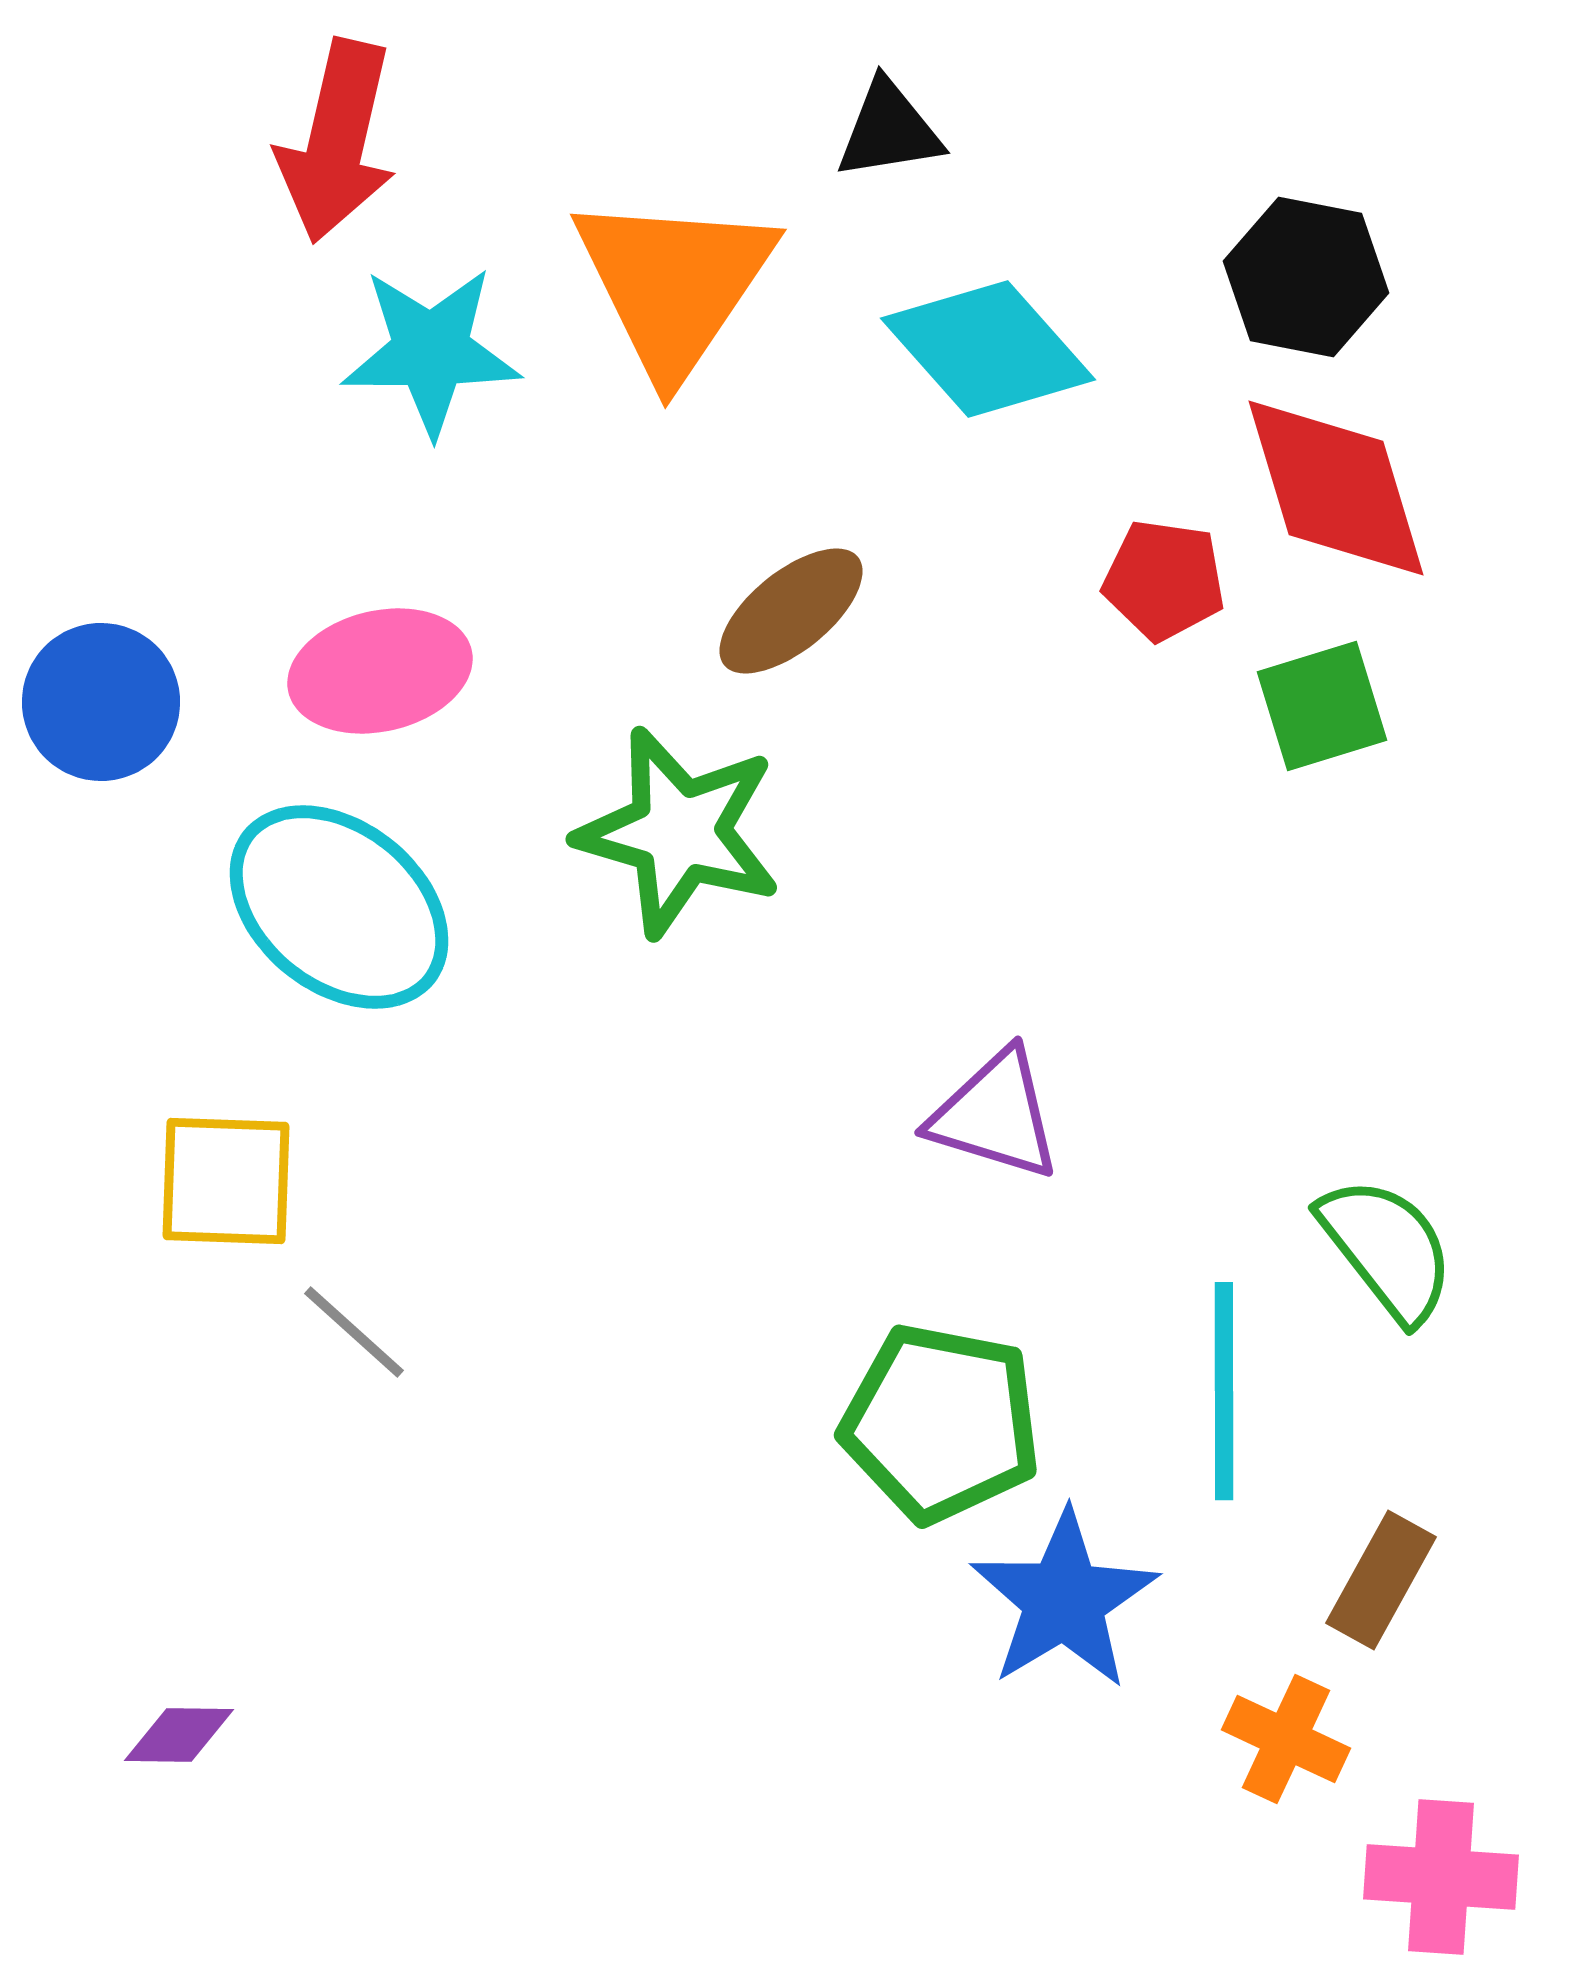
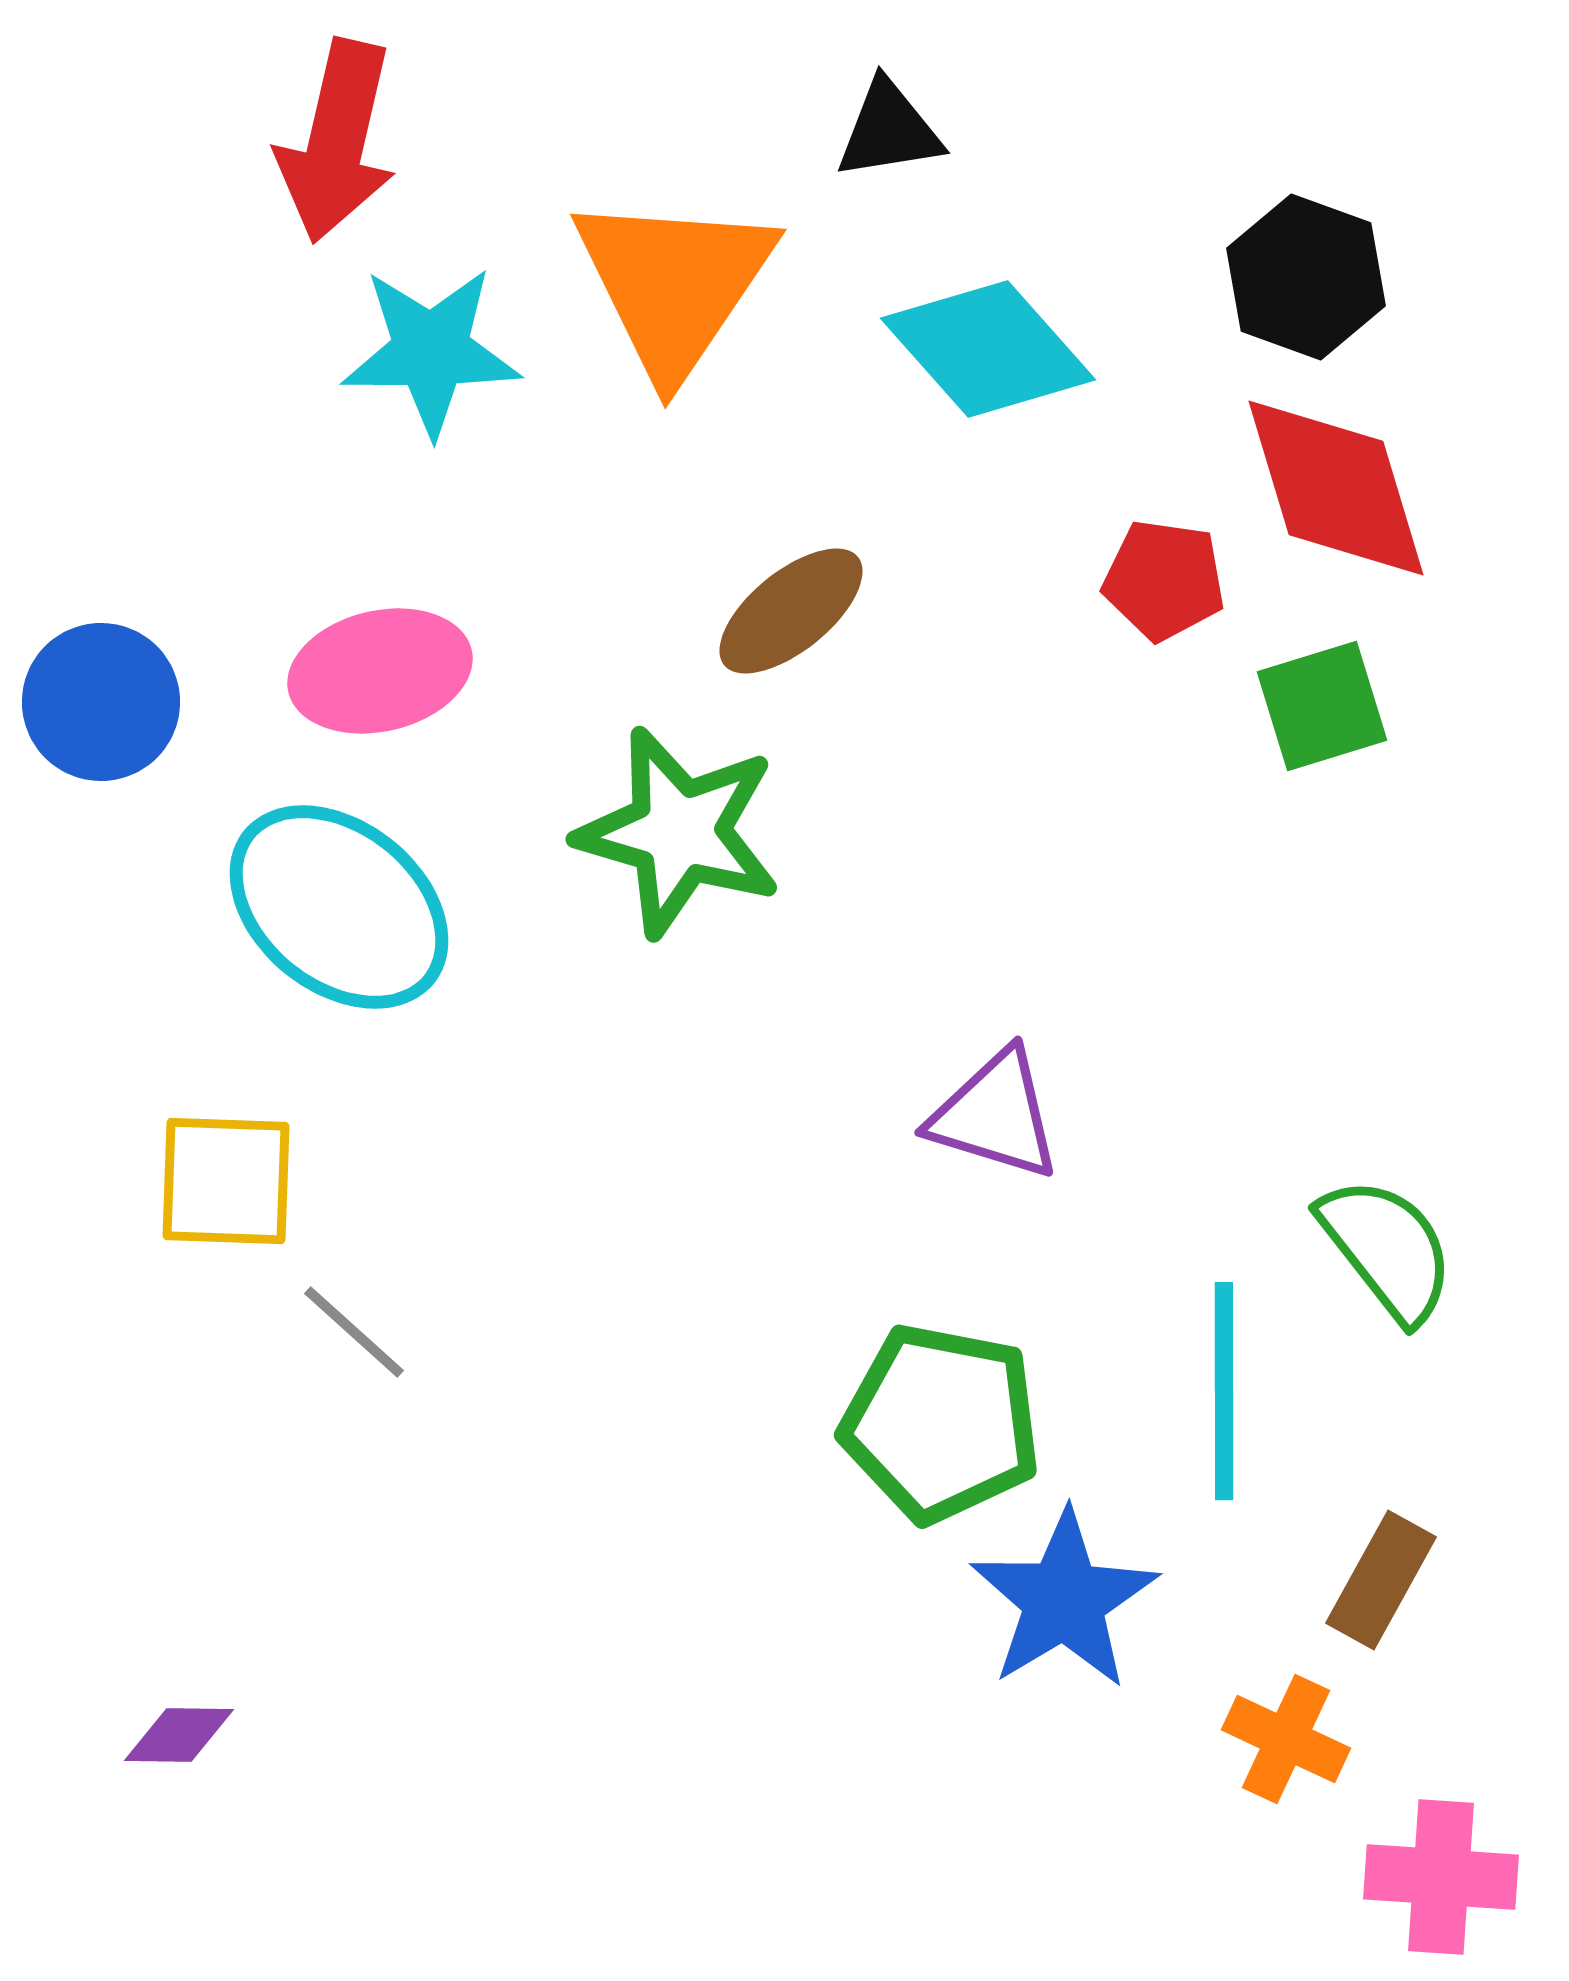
black hexagon: rotated 9 degrees clockwise
